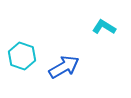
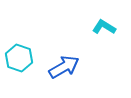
cyan hexagon: moved 3 px left, 2 px down
